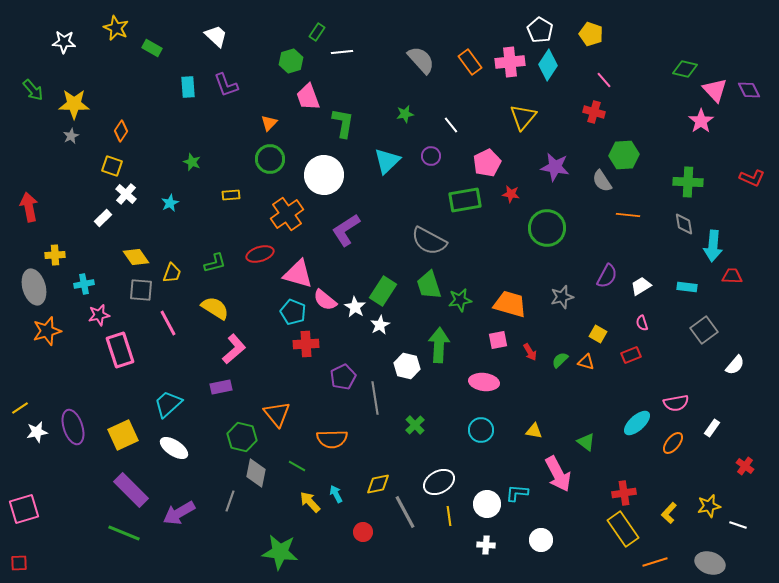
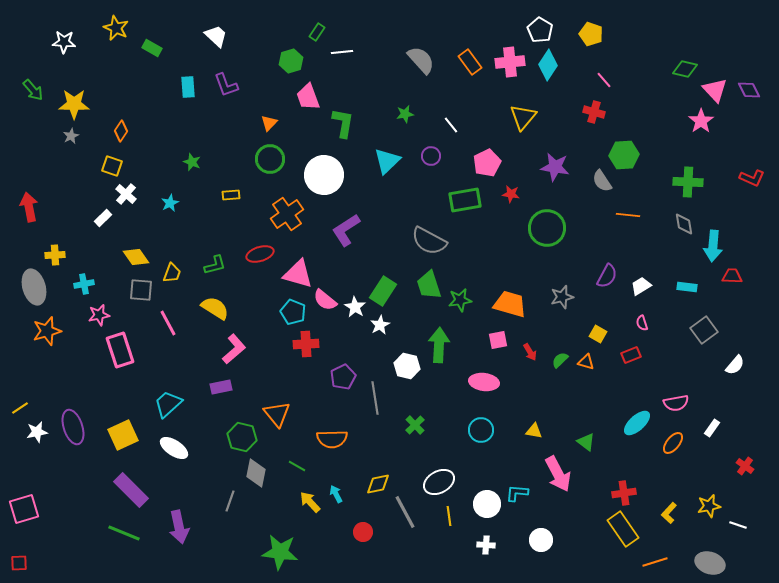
green L-shape at (215, 263): moved 2 px down
purple arrow at (179, 513): moved 14 px down; rotated 72 degrees counterclockwise
